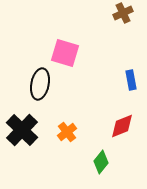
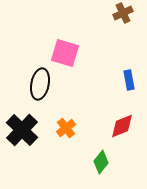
blue rectangle: moved 2 px left
orange cross: moved 1 px left, 4 px up
